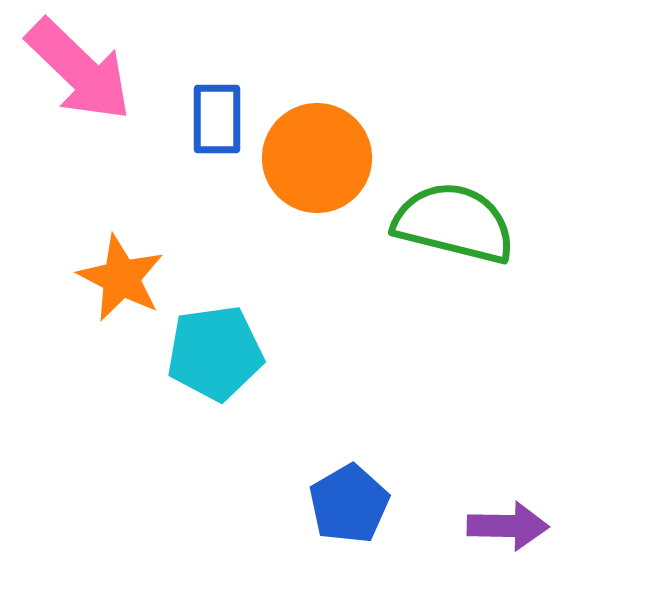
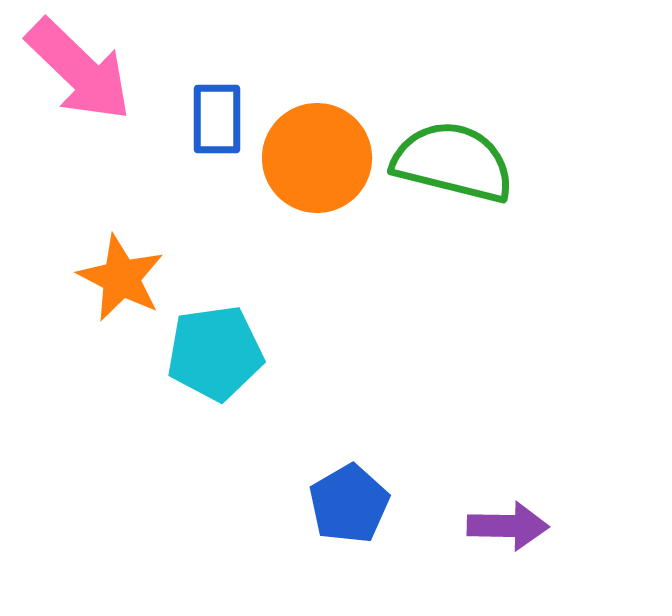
green semicircle: moved 1 px left, 61 px up
